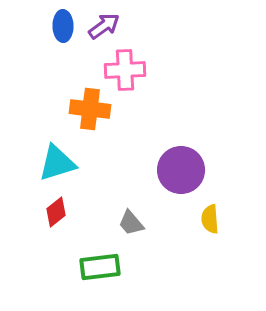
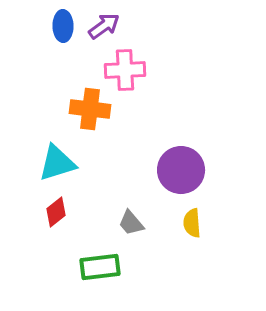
yellow semicircle: moved 18 px left, 4 px down
